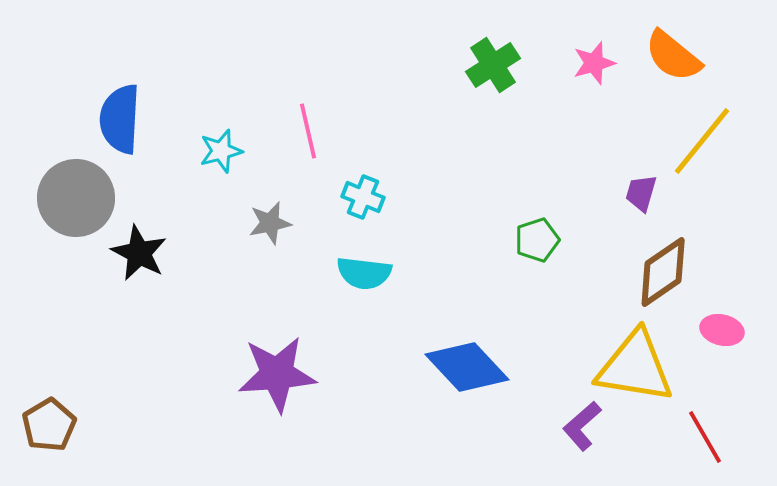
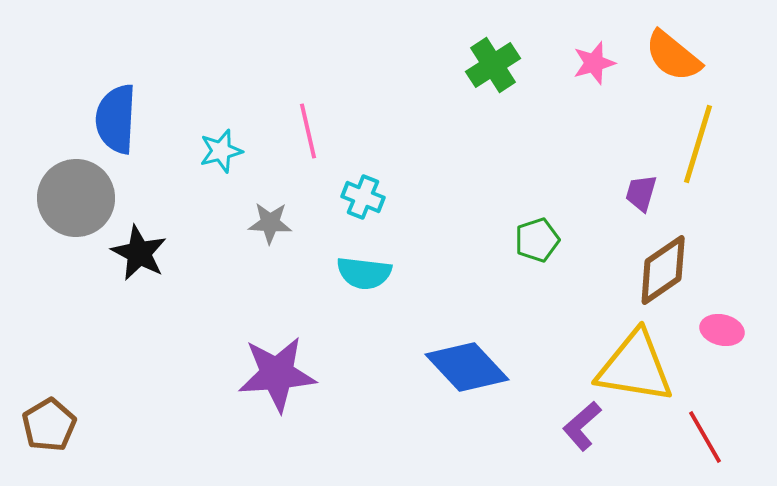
blue semicircle: moved 4 px left
yellow line: moved 4 px left, 3 px down; rotated 22 degrees counterclockwise
gray star: rotated 15 degrees clockwise
brown diamond: moved 2 px up
